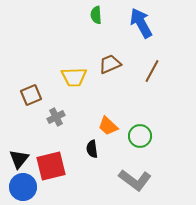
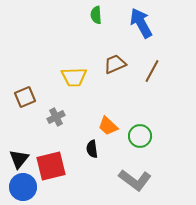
brown trapezoid: moved 5 px right
brown square: moved 6 px left, 2 px down
